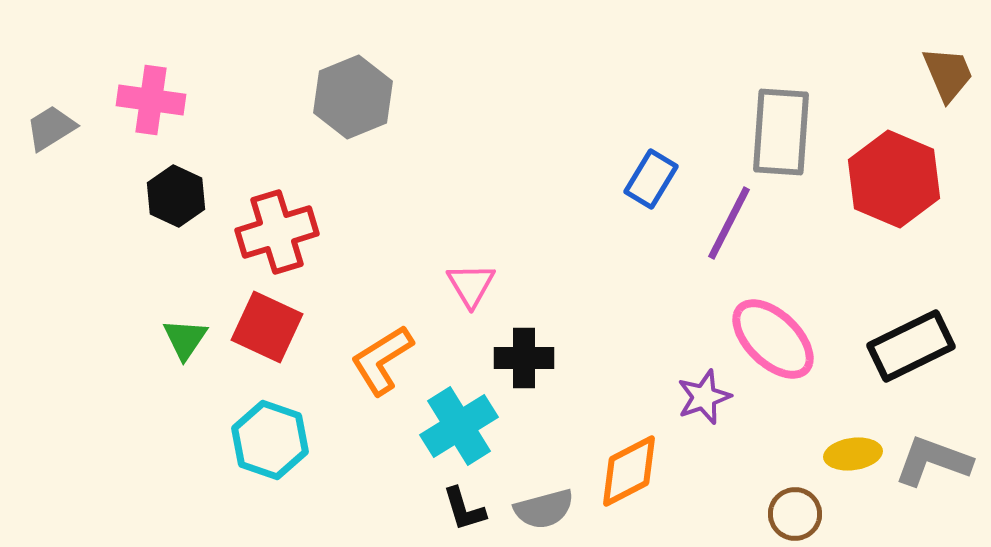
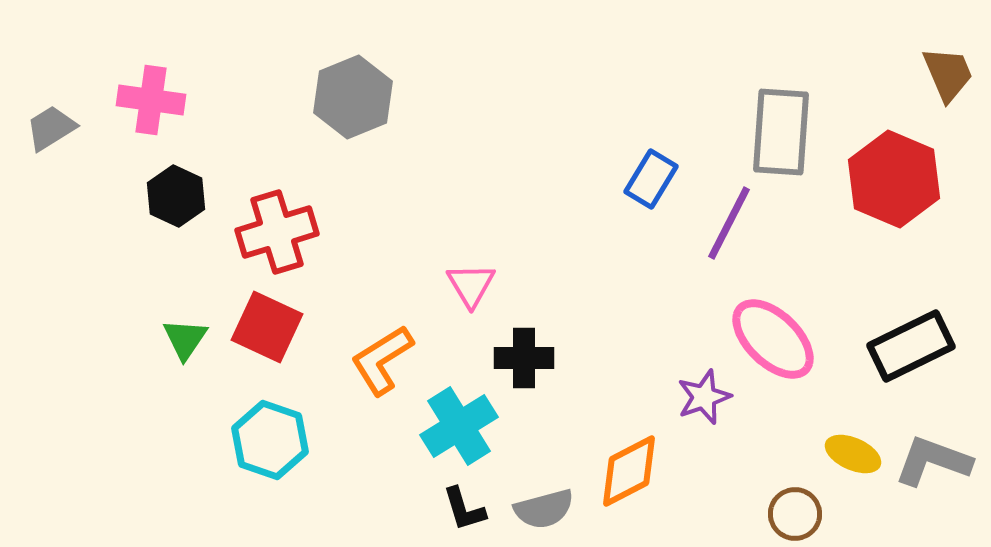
yellow ellipse: rotated 32 degrees clockwise
